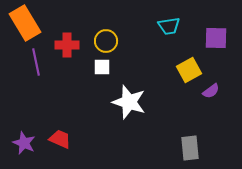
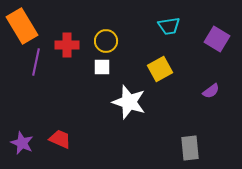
orange rectangle: moved 3 px left, 3 px down
purple square: moved 1 px right, 1 px down; rotated 30 degrees clockwise
purple line: rotated 24 degrees clockwise
yellow square: moved 29 px left, 1 px up
purple star: moved 2 px left
